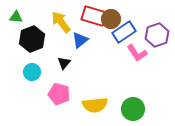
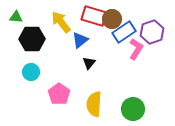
brown circle: moved 1 px right
purple hexagon: moved 5 px left, 3 px up
black hexagon: rotated 20 degrees clockwise
pink L-shape: moved 1 px left, 4 px up; rotated 115 degrees counterclockwise
black triangle: moved 25 px right
cyan circle: moved 1 px left
pink pentagon: rotated 20 degrees clockwise
yellow semicircle: moved 1 px left, 1 px up; rotated 100 degrees clockwise
